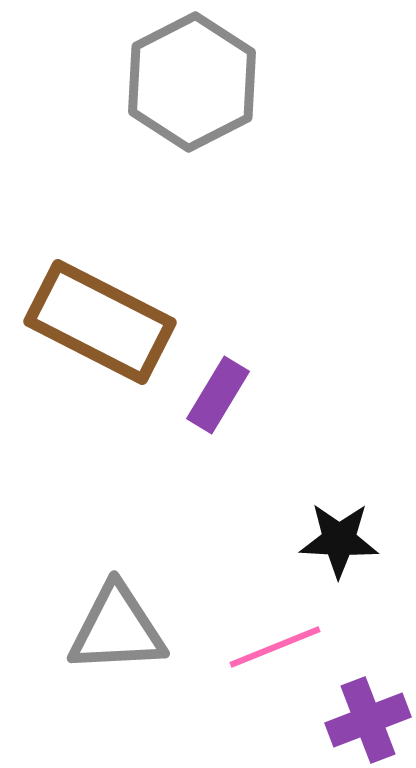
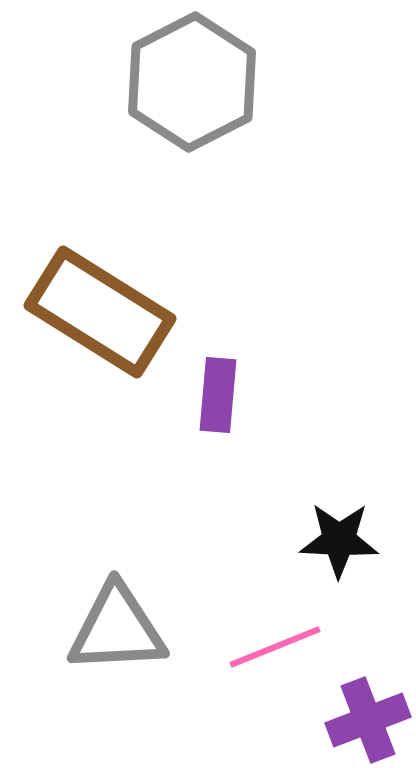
brown rectangle: moved 10 px up; rotated 5 degrees clockwise
purple rectangle: rotated 26 degrees counterclockwise
